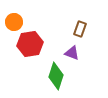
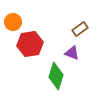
orange circle: moved 1 px left
brown rectangle: rotated 35 degrees clockwise
